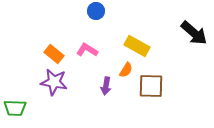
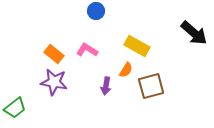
brown square: rotated 16 degrees counterclockwise
green trapezoid: rotated 40 degrees counterclockwise
